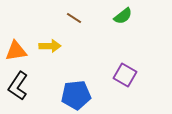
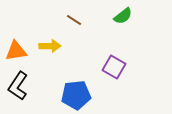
brown line: moved 2 px down
purple square: moved 11 px left, 8 px up
